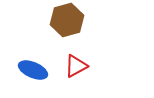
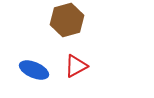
blue ellipse: moved 1 px right
